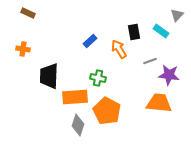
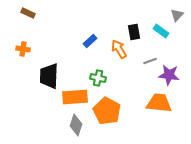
gray diamond: moved 2 px left
